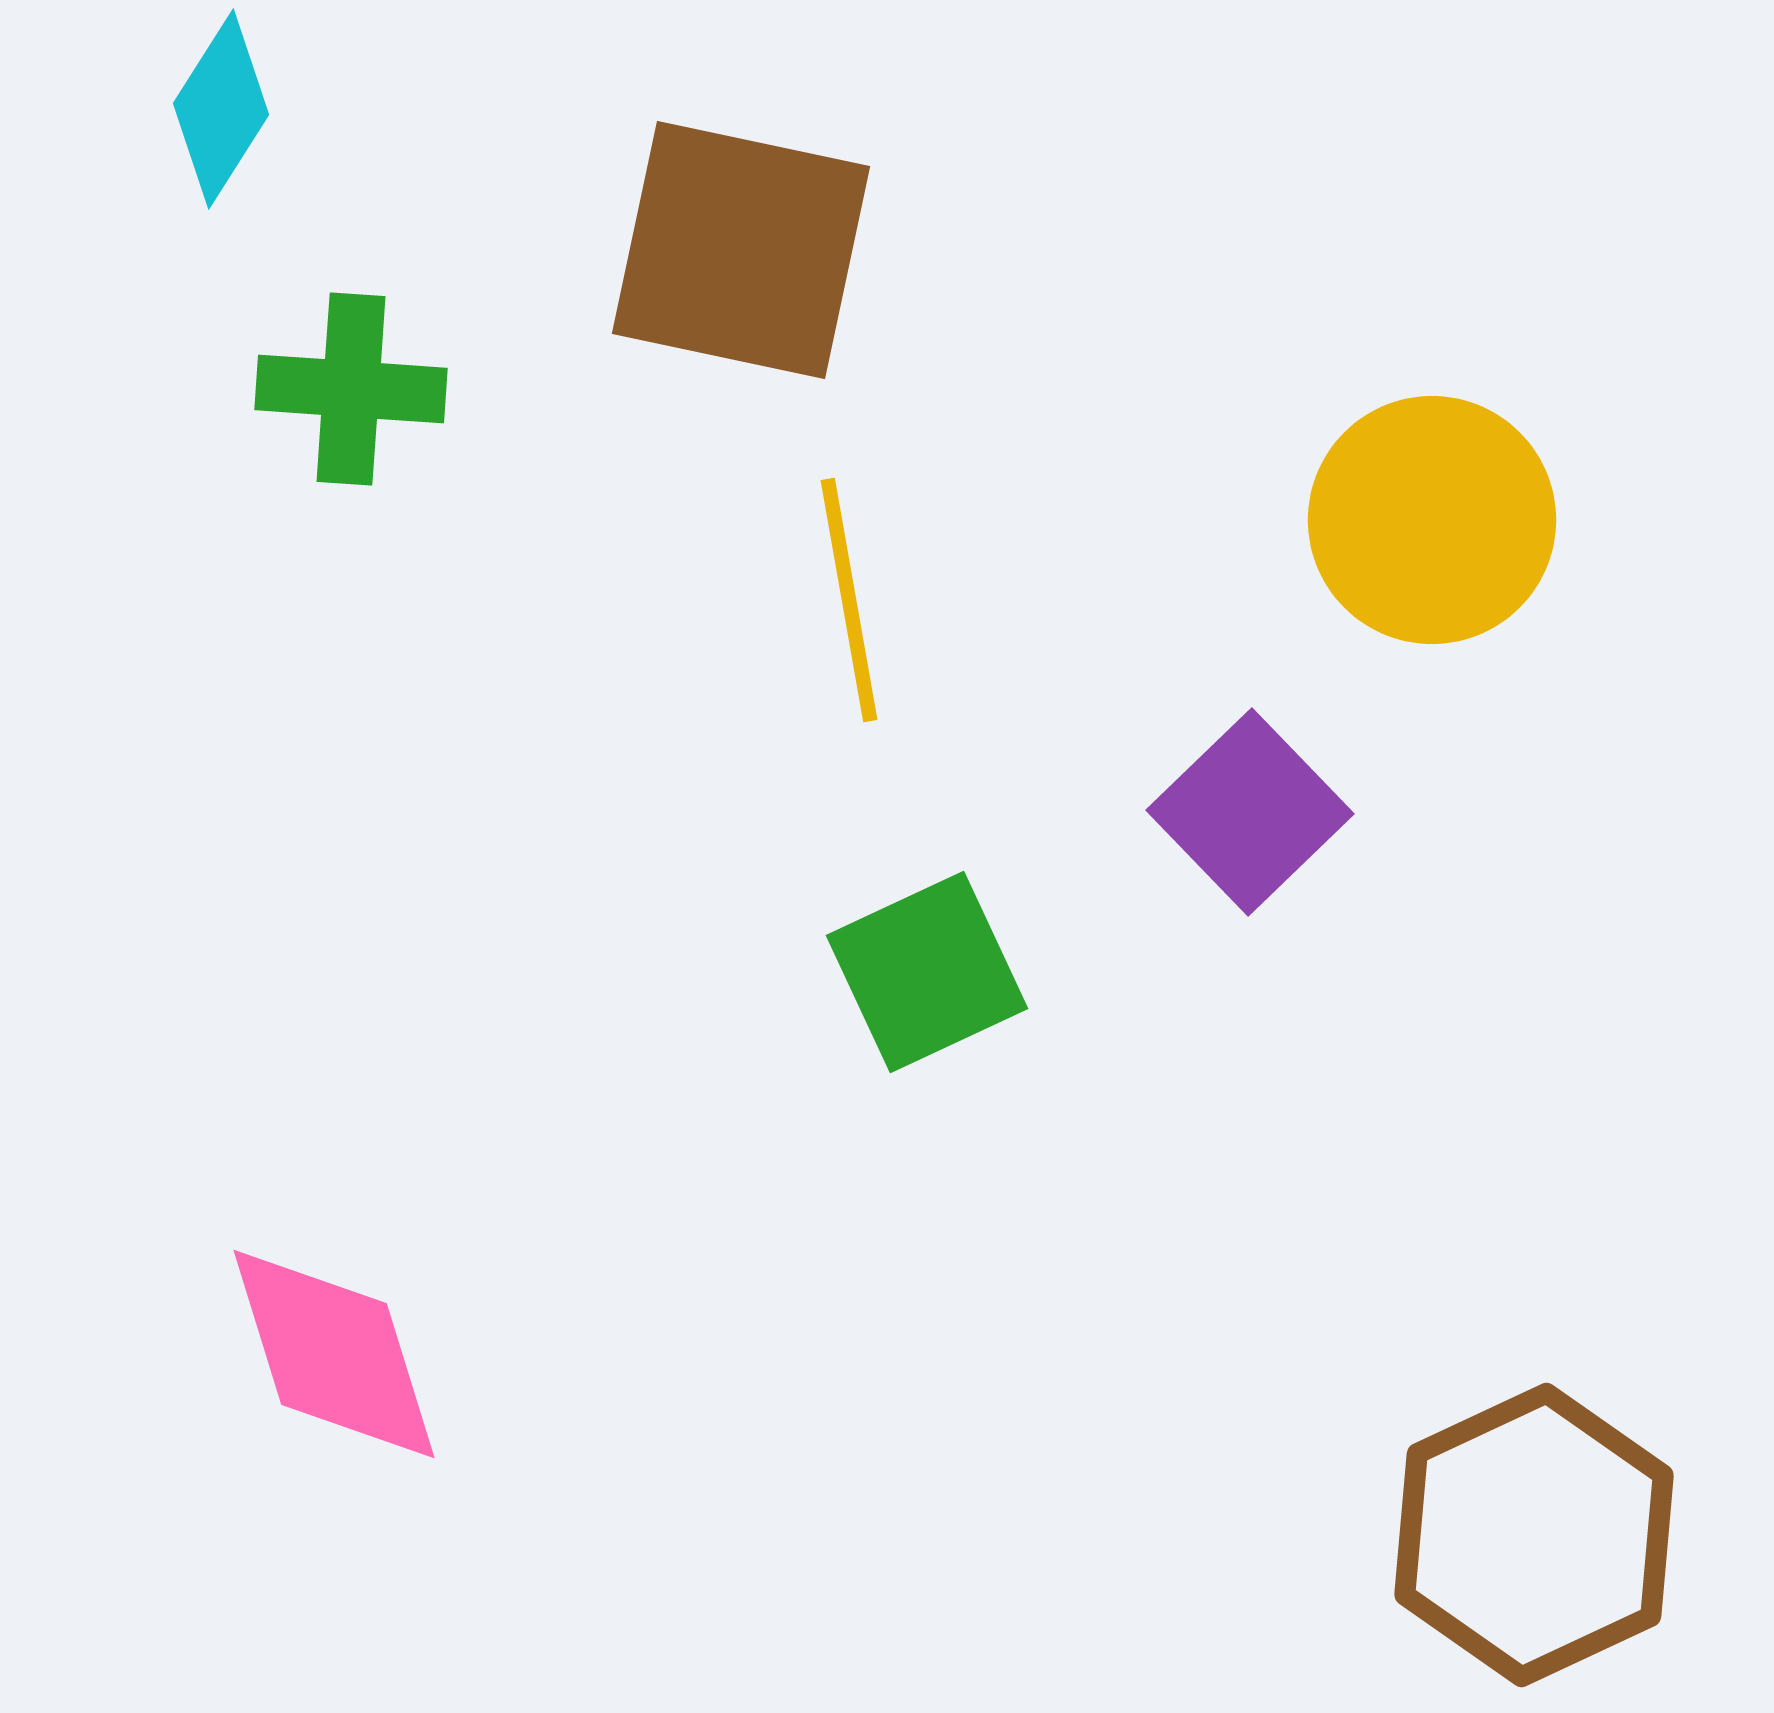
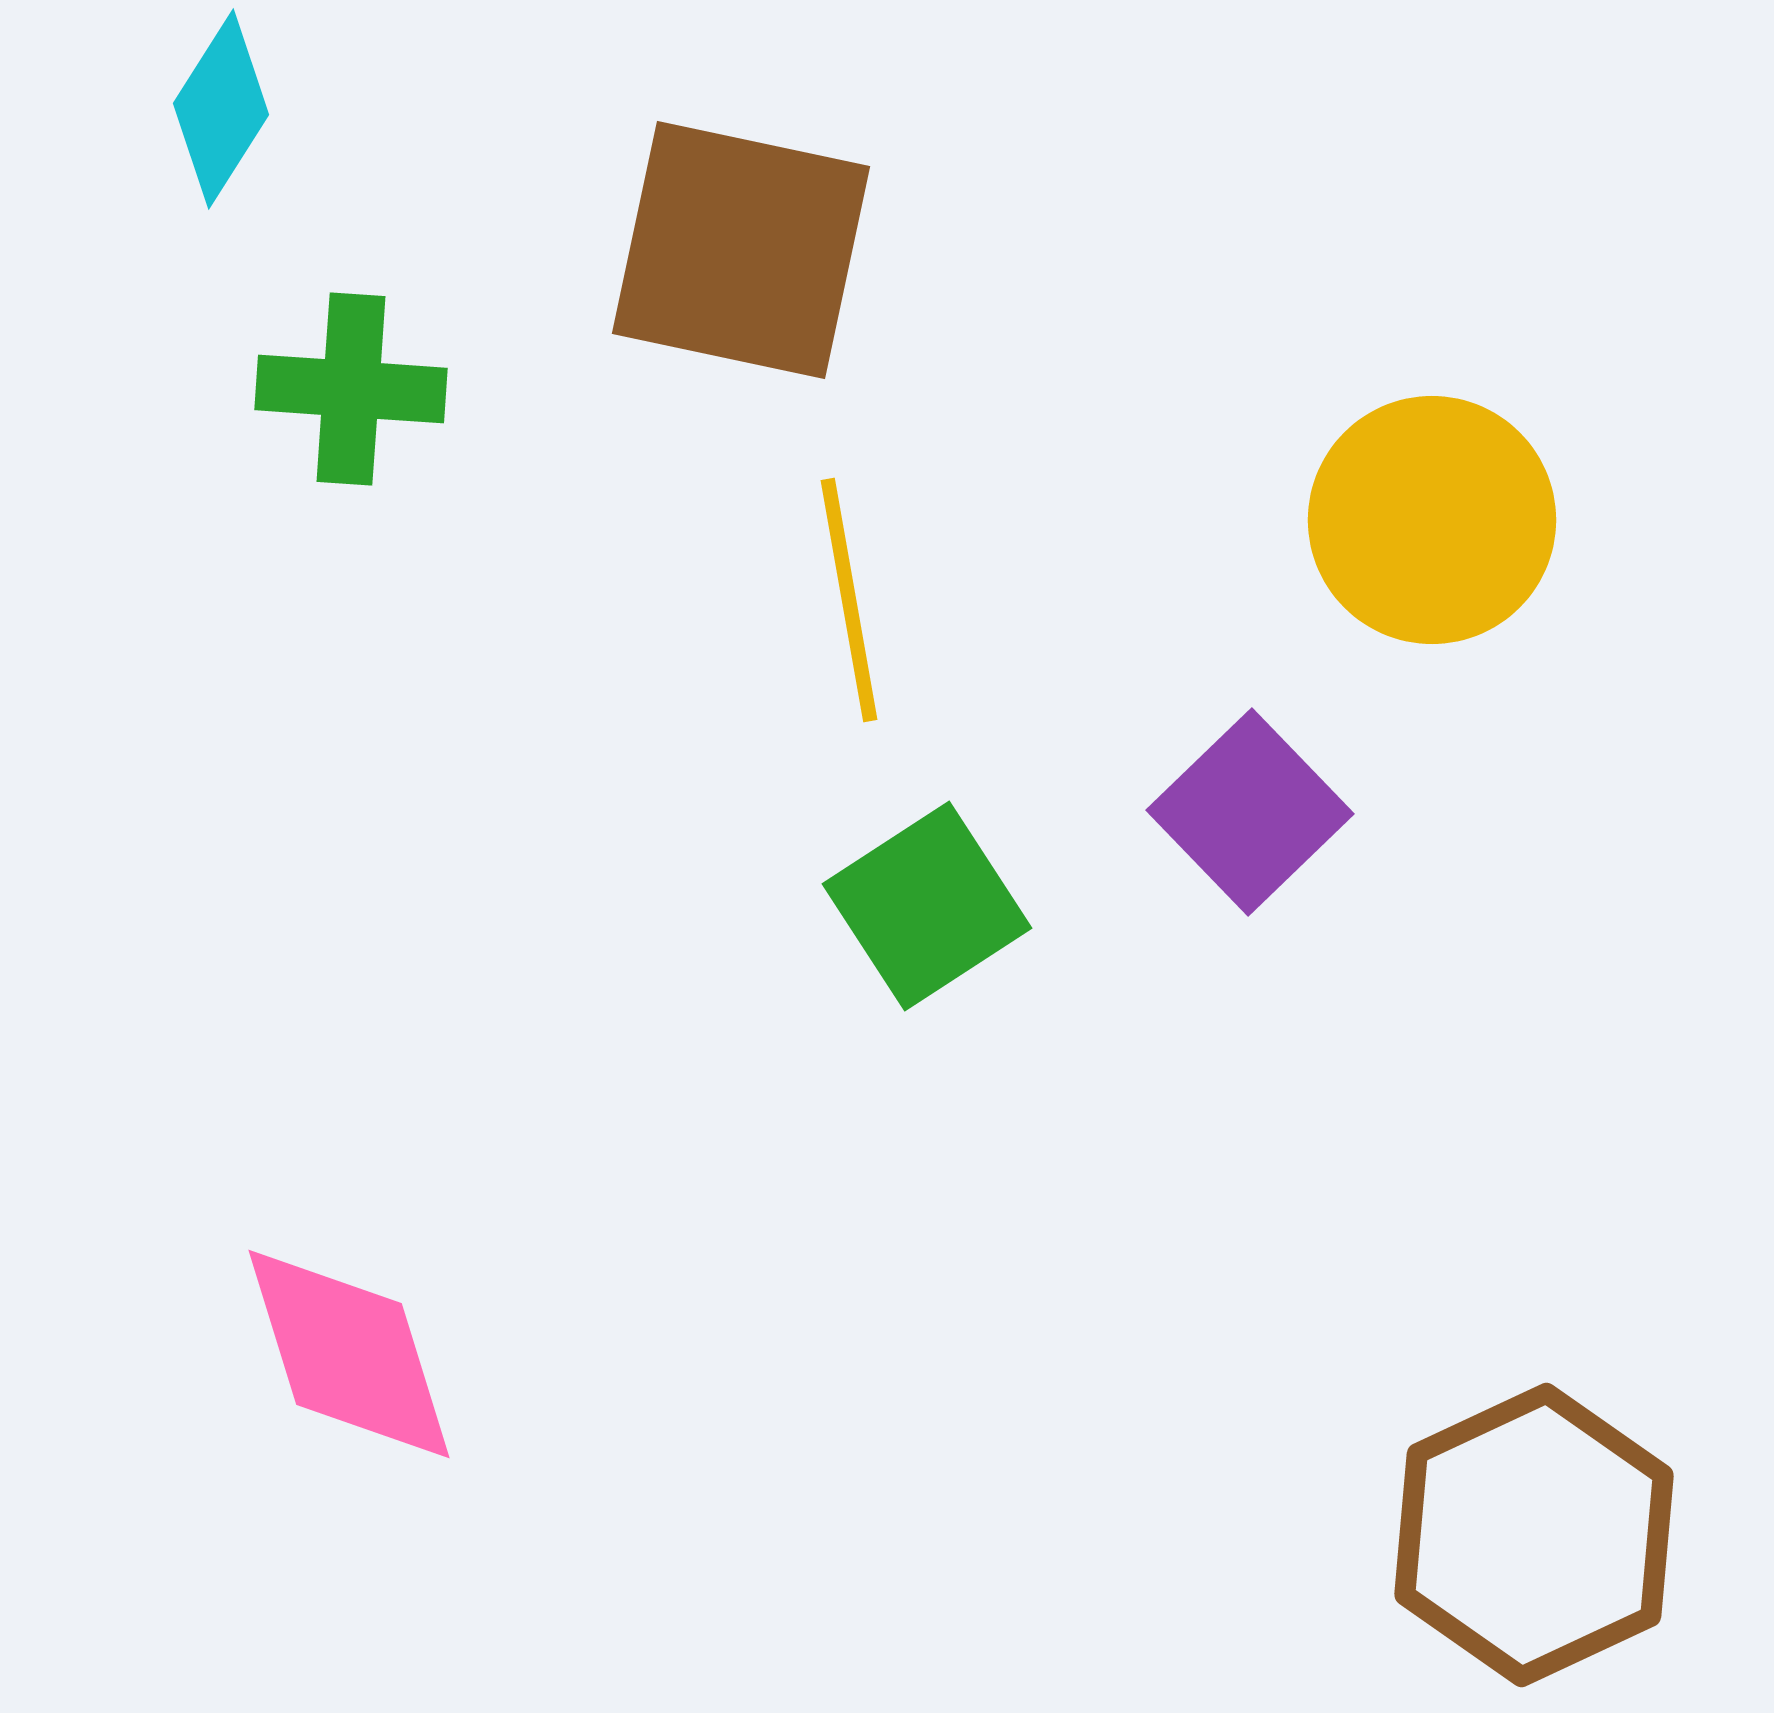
green square: moved 66 px up; rotated 8 degrees counterclockwise
pink diamond: moved 15 px right
